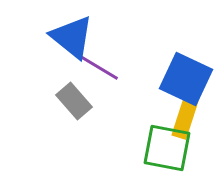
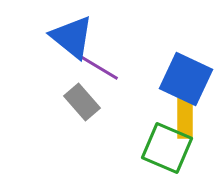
gray rectangle: moved 8 px right, 1 px down
yellow rectangle: rotated 18 degrees counterclockwise
green square: rotated 12 degrees clockwise
